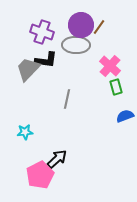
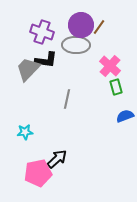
pink pentagon: moved 2 px left, 2 px up; rotated 16 degrees clockwise
